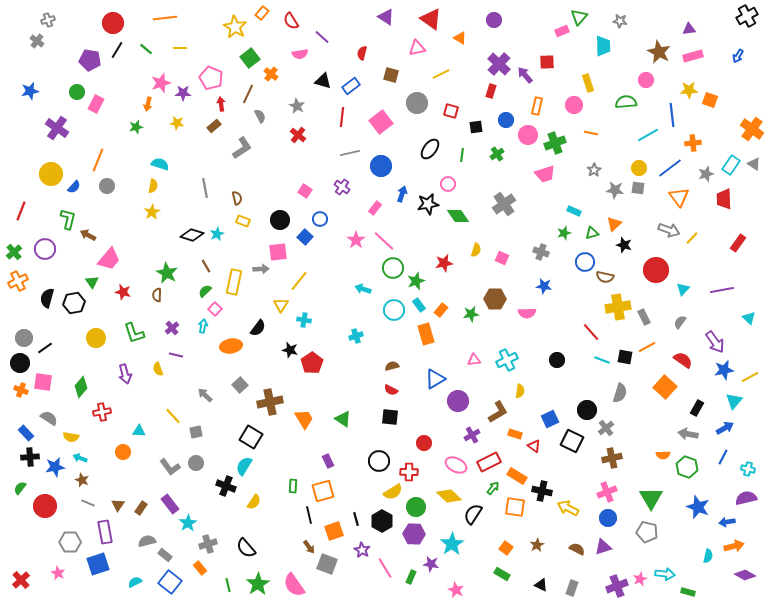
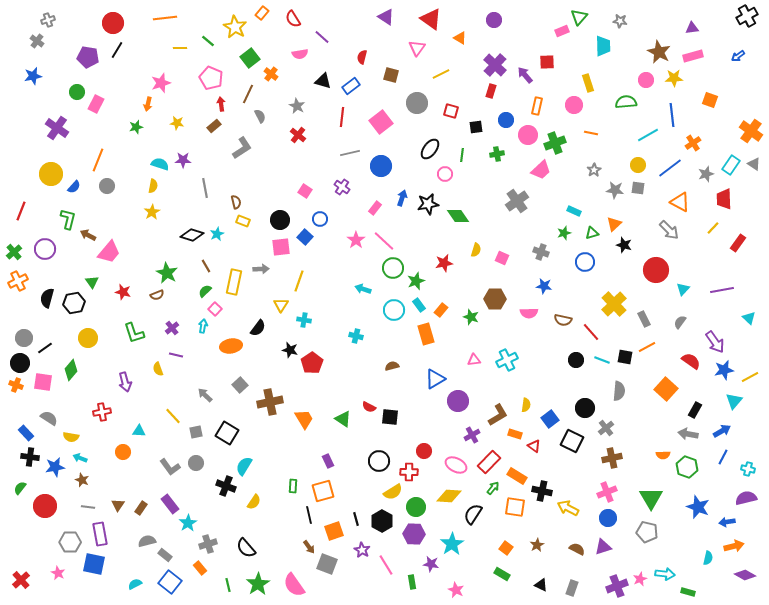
red semicircle at (291, 21): moved 2 px right, 2 px up
purple triangle at (689, 29): moved 3 px right, 1 px up
pink triangle at (417, 48): rotated 42 degrees counterclockwise
green line at (146, 49): moved 62 px right, 8 px up
red semicircle at (362, 53): moved 4 px down
blue arrow at (738, 56): rotated 24 degrees clockwise
purple pentagon at (90, 60): moved 2 px left, 3 px up
purple cross at (499, 64): moved 4 px left, 1 px down
yellow star at (689, 90): moved 15 px left, 12 px up
blue star at (30, 91): moved 3 px right, 15 px up
purple star at (183, 93): moved 67 px down
orange cross at (752, 129): moved 1 px left, 2 px down
orange cross at (693, 143): rotated 28 degrees counterclockwise
green cross at (497, 154): rotated 24 degrees clockwise
yellow circle at (639, 168): moved 1 px left, 3 px up
pink trapezoid at (545, 174): moved 4 px left, 4 px up; rotated 25 degrees counterclockwise
pink circle at (448, 184): moved 3 px left, 10 px up
blue arrow at (402, 194): moved 4 px down
orange triangle at (679, 197): moved 1 px right, 5 px down; rotated 25 degrees counterclockwise
brown semicircle at (237, 198): moved 1 px left, 4 px down
gray cross at (504, 204): moved 13 px right, 3 px up
gray arrow at (669, 230): rotated 25 degrees clockwise
yellow line at (692, 238): moved 21 px right, 10 px up
pink square at (278, 252): moved 3 px right, 5 px up
pink trapezoid at (109, 259): moved 7 px up
brown semicircle at (605, 277): moved 42 px left, 43 px down
yellow line at (299, 281): rotated 20 degrees counterclockwise
brown semicircle at (157, 295): rotated 112 degrees counterclockwise
yellow cross at (618, 307): moved 4 px left, 3 px up; rotated 35 degrees counterclockwise
pink semicircle at (527, 313): moved 2 px right
green star at (471, 314): moved 3 px down; rotated 28 degrees clockwise
gray rectangle at (644, 317): moved 2 px down
cyan cross at (356, 336): rotated 32 degrees clockwise
yellow circle at (96, 338): moved 8 px left
black circle at (557, 360): moved 19 px right
red semicircle at (683, 360): moved 8 px right, 1 px down
purple arrow at (125, 374): moved 8 px down
green diamond at (81, 387): moved 10 px left, 17 px up
orange square at (665, 387): moved 1 px right, 2 px down
orange cross at (21, 390): moved 5 px left, 5 px up
red semicircle at (391, 390): moved 22 px left, 17 px down
yellow semicircle at (520, 391): moved 6 px right, 14 px down
gray semicircle at (620, 393): moved 1 px left, 2 px up; rotated 12 degrees counterclockwise
black rectangle at (697, 408): moved 2 px left, 2 px down
black circle at (587, 410): moved 2 px left, 2 px up
brown L-shape at (498, 412): moved 3 px down
blue square at (550, 419): rotated 12 degrees counterclockwise
blue arrow at (725, 428): moved 3 px left, 3 px down
black square at (251, 437): moved 24 px left, 4 px up
red circle at (424, 443): moved 8 px down
black cross at (30, 457): rotated 12 degrees clockwise
red rectangle at (489, 462): rotated 20 degrees counterclockwise
yellow diamond at (449, 496): rotated 40 degrees counterclockwise
gray line at (88, 503): moved 4 px down; rotated 16 degrees counterclockwise
purple rectangle at (105, 532): moved 5 px left, 2 px down
cyan semicircle at (708, 556): moved 2 px down
blue square at (98, 564): moved 4 px left; rotated 30 degrees clockwise
pink line at (385, 568): moved 1 px right, 3 px up
green rectangle at (411, 577): moved 1 px right, 5 px down; rotated 32 degrees counterclockwise
cyan semicircle at (135, 582): moved 2 px down
